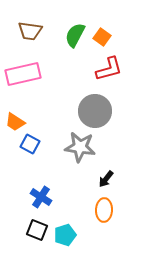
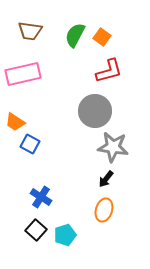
red L-shape: moved 2 px down
gray star: moved 33 px right
orange ellipse: rotated 15 degrees clockwise
black square: moved 1 px left; rotated 20 degrees clockwise
